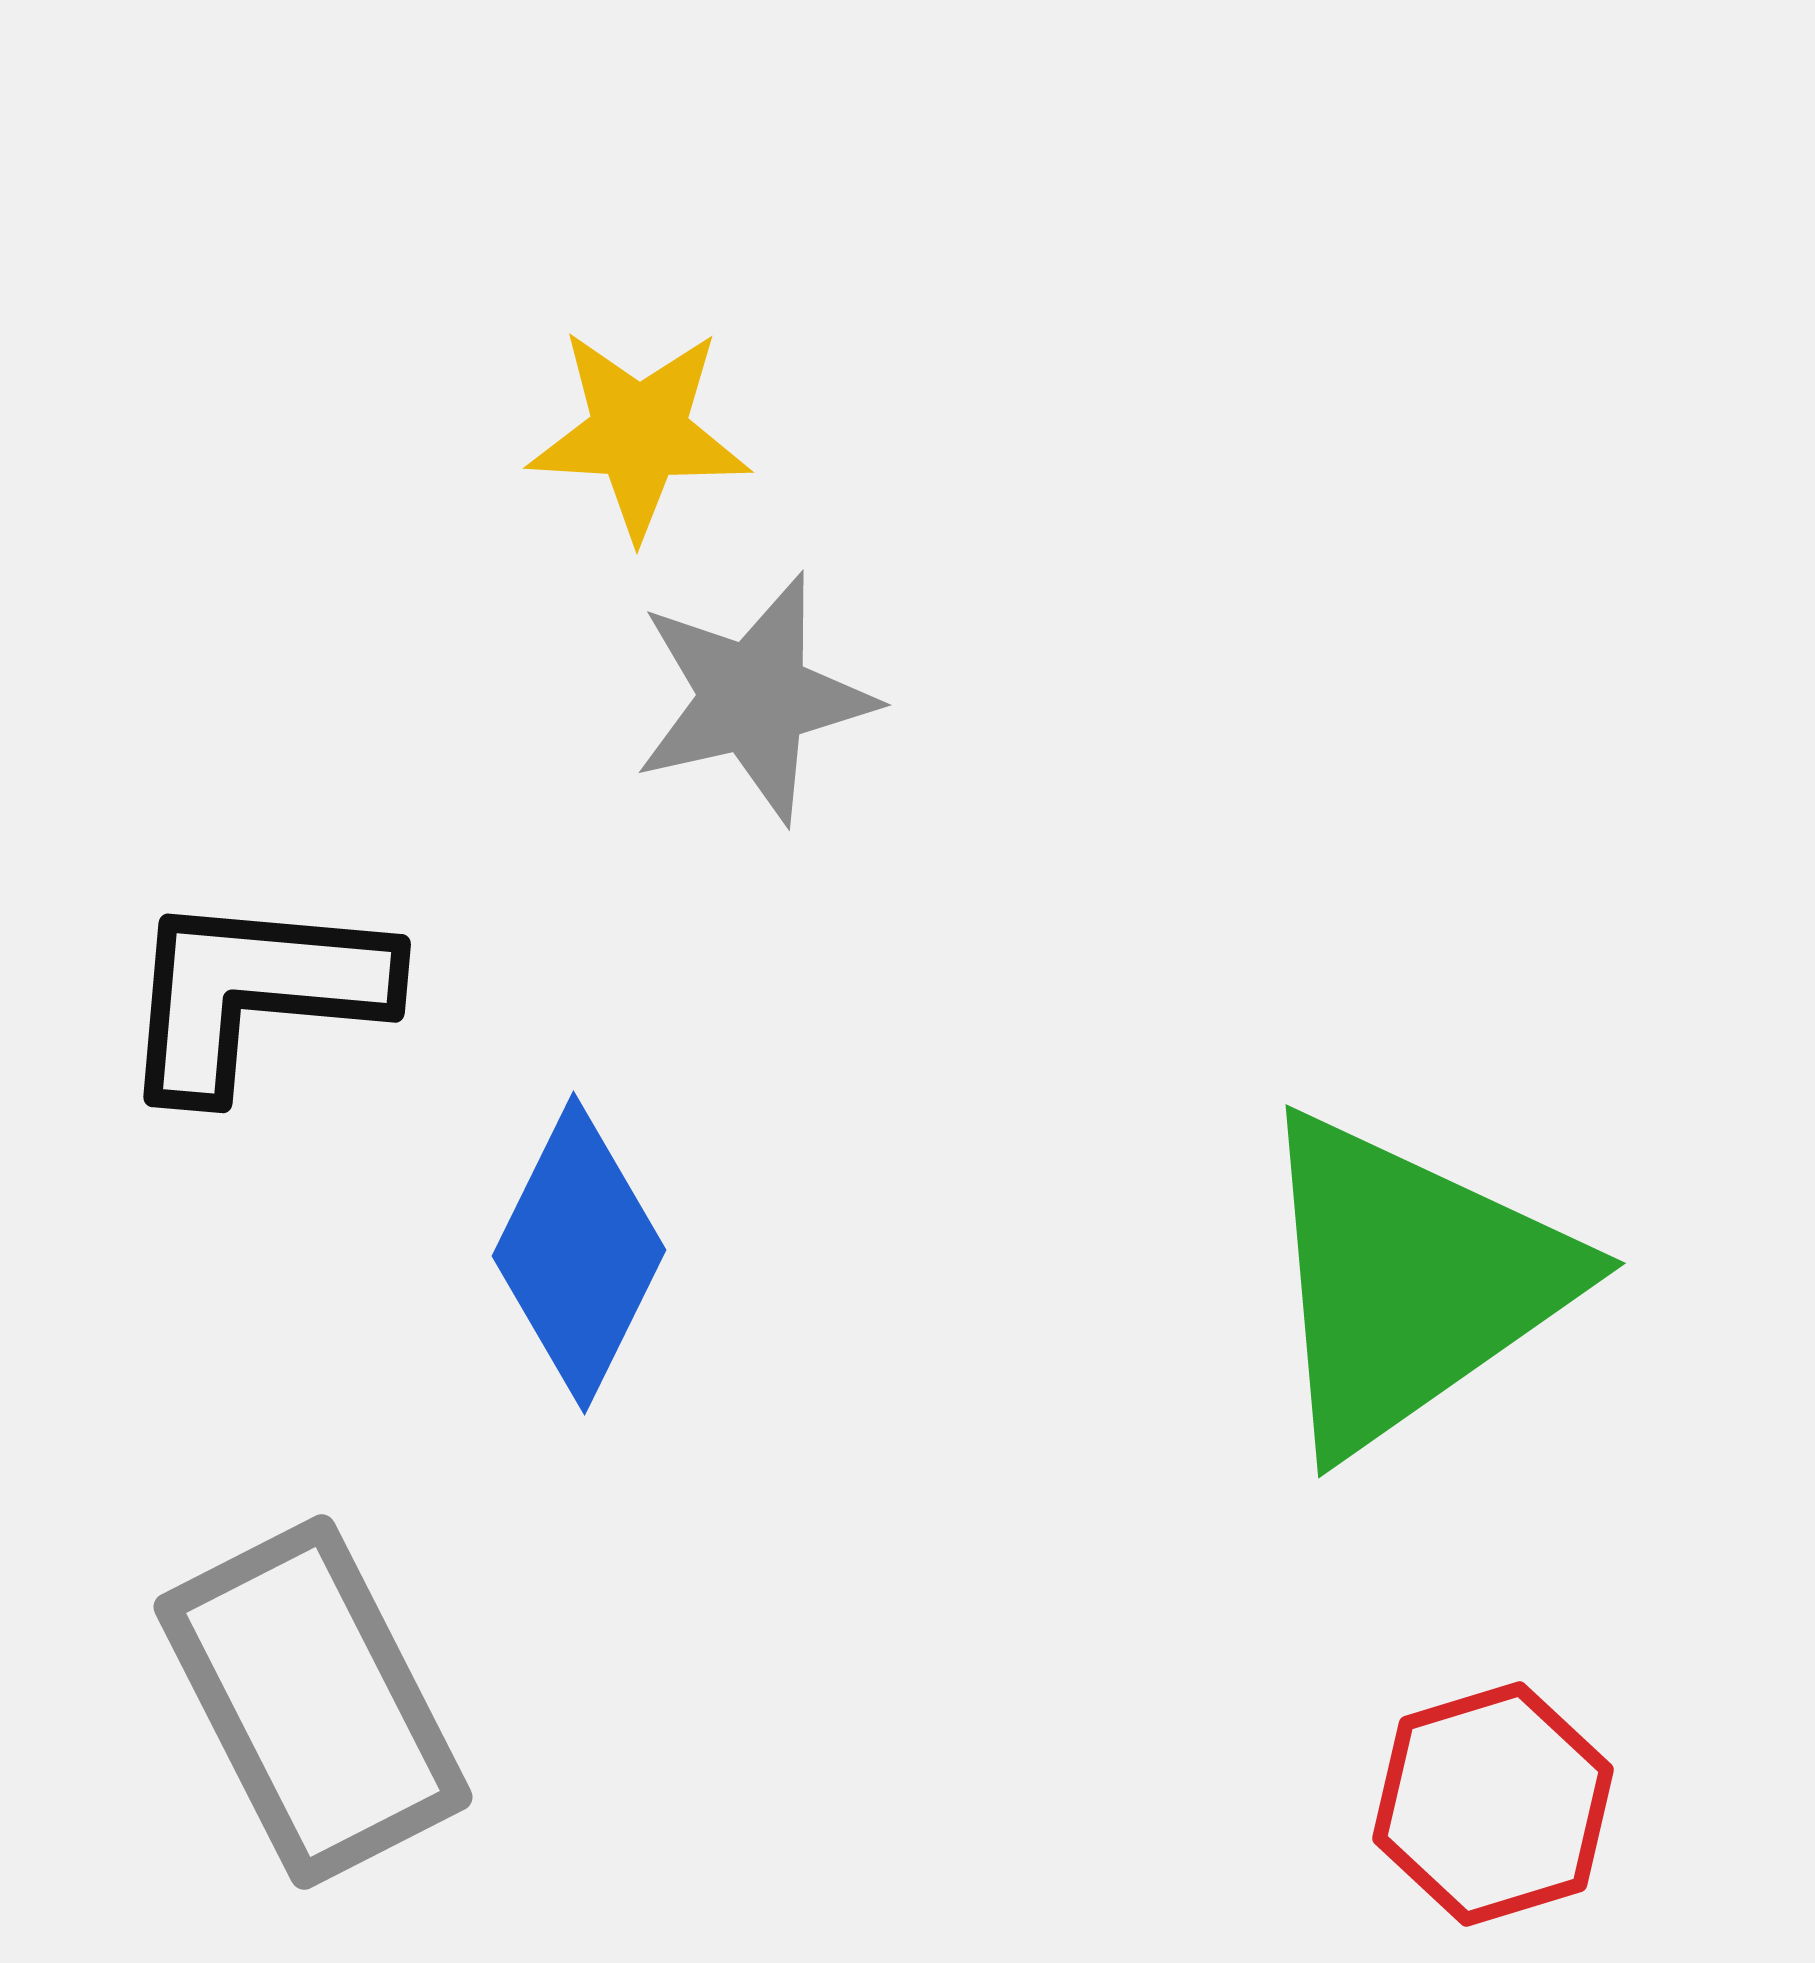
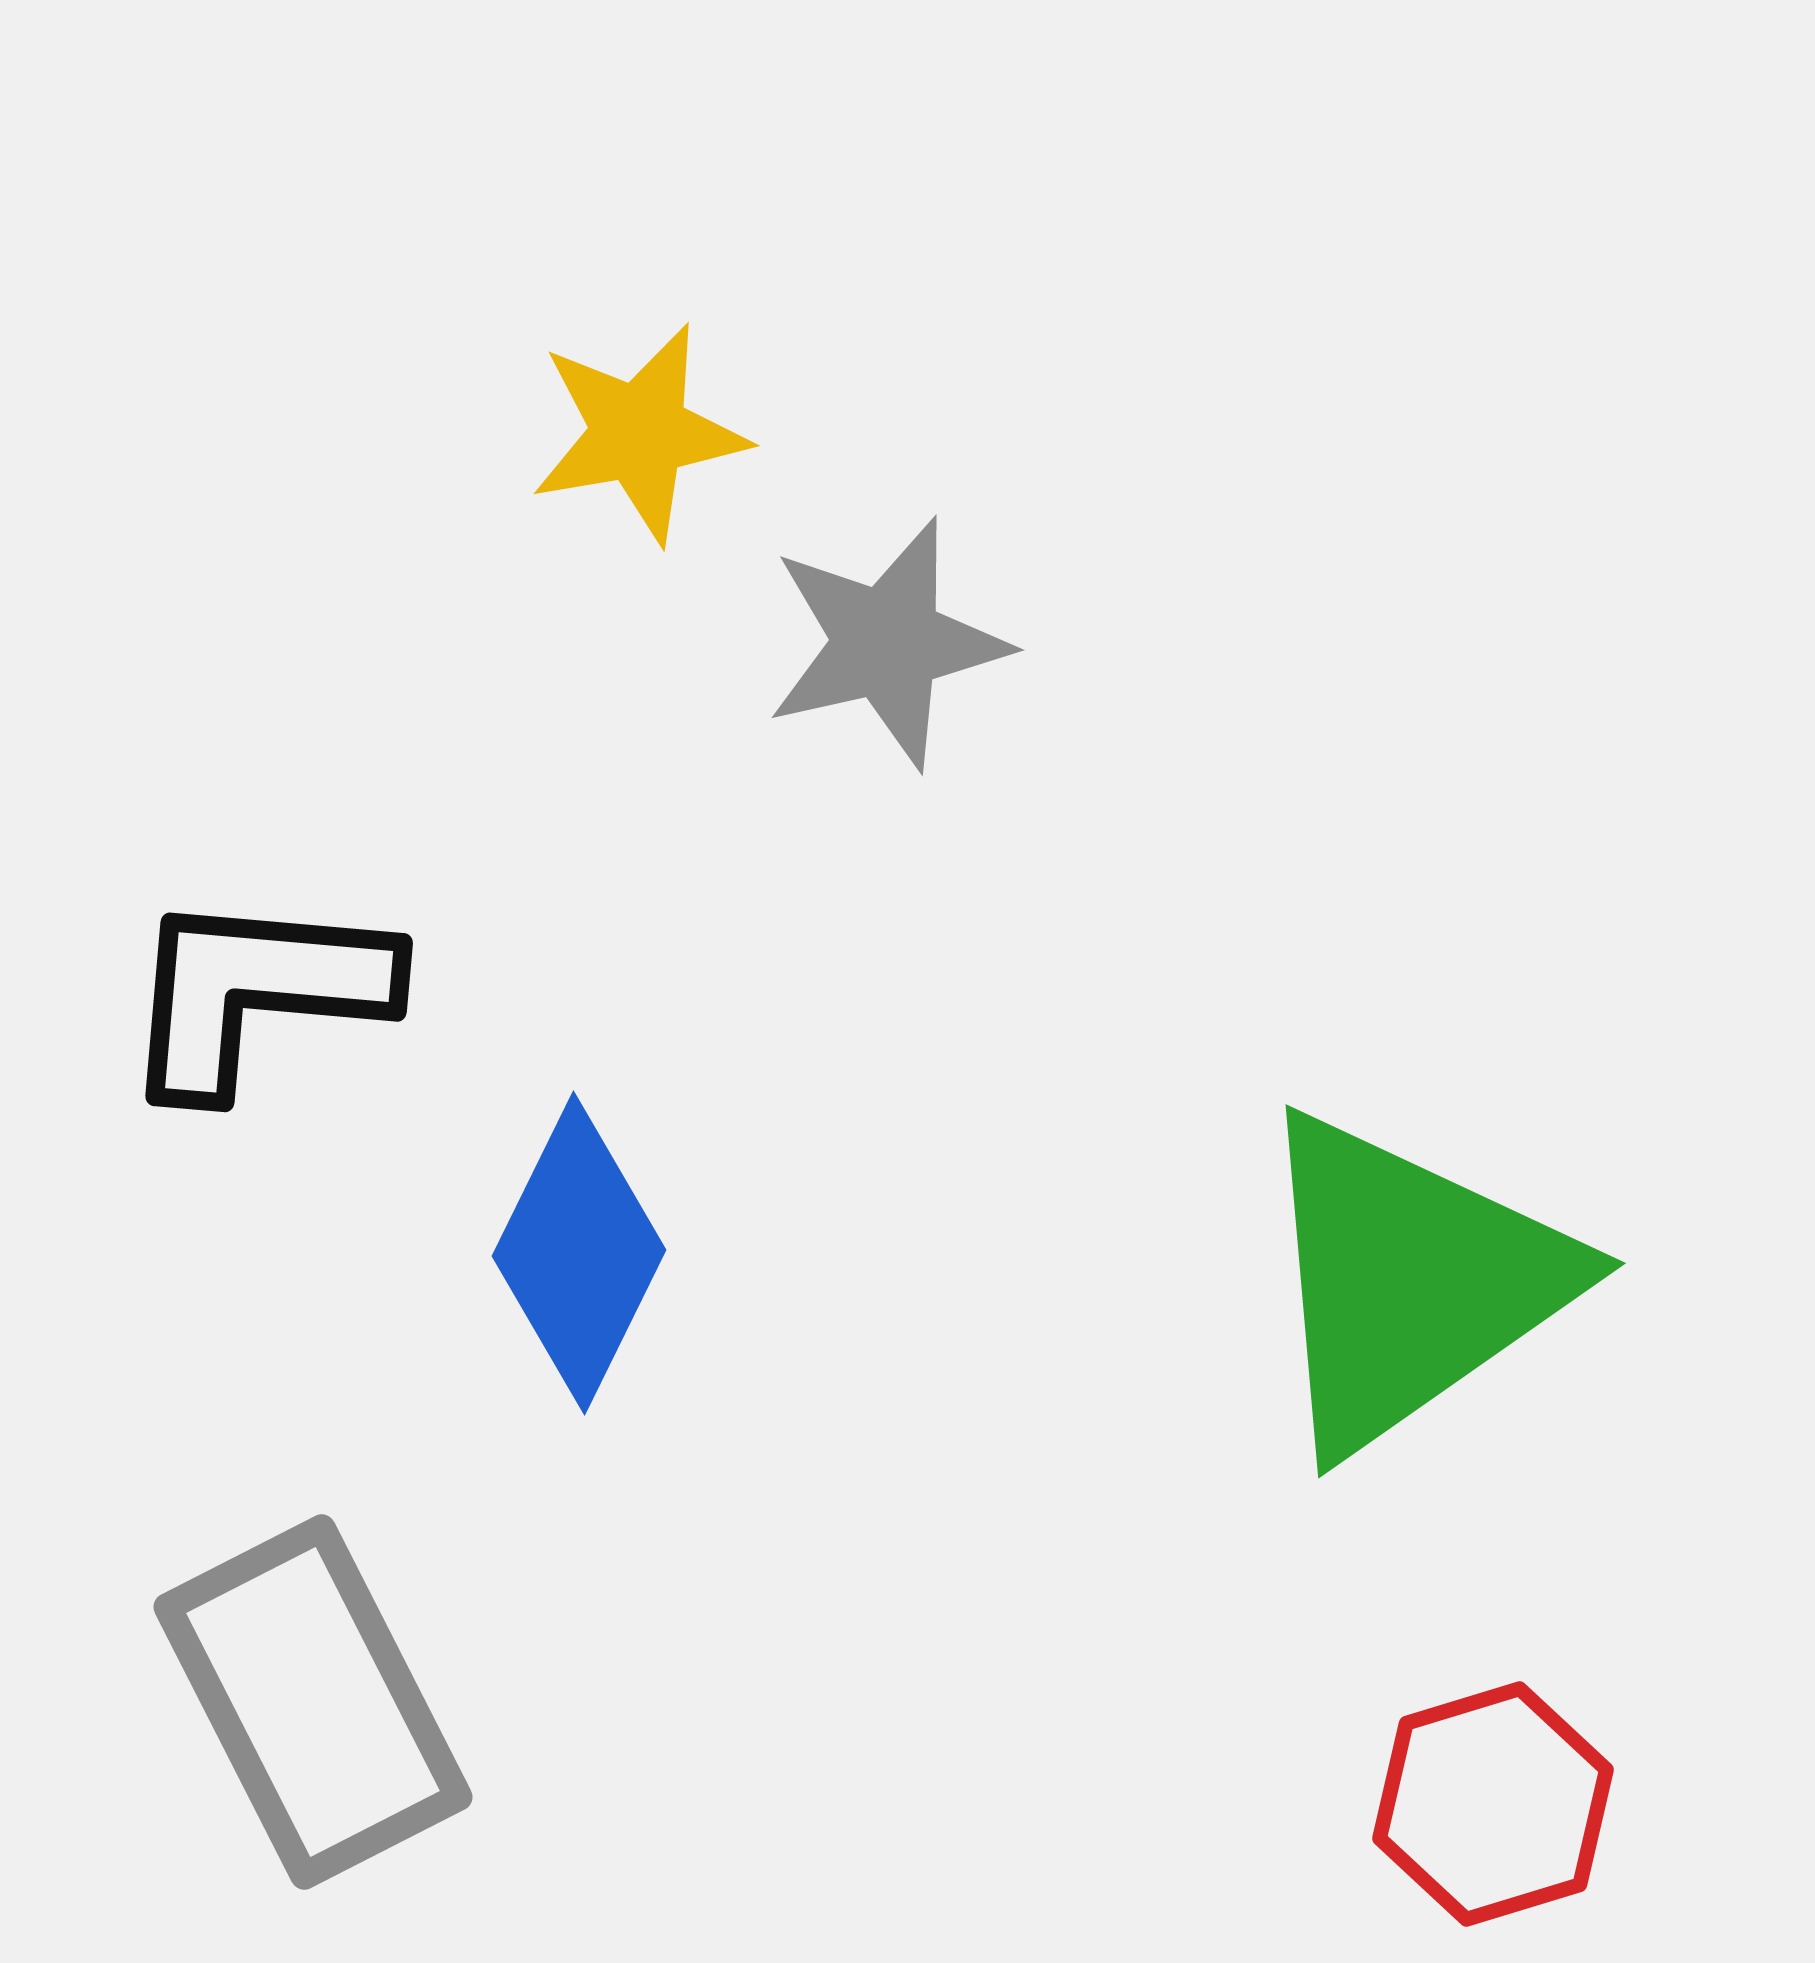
yellow star: rotated 13 degrees counterclockwise
gray star: moved 133 px right, 55 px up
black L-shape: moved 2 px right, 1 px up
